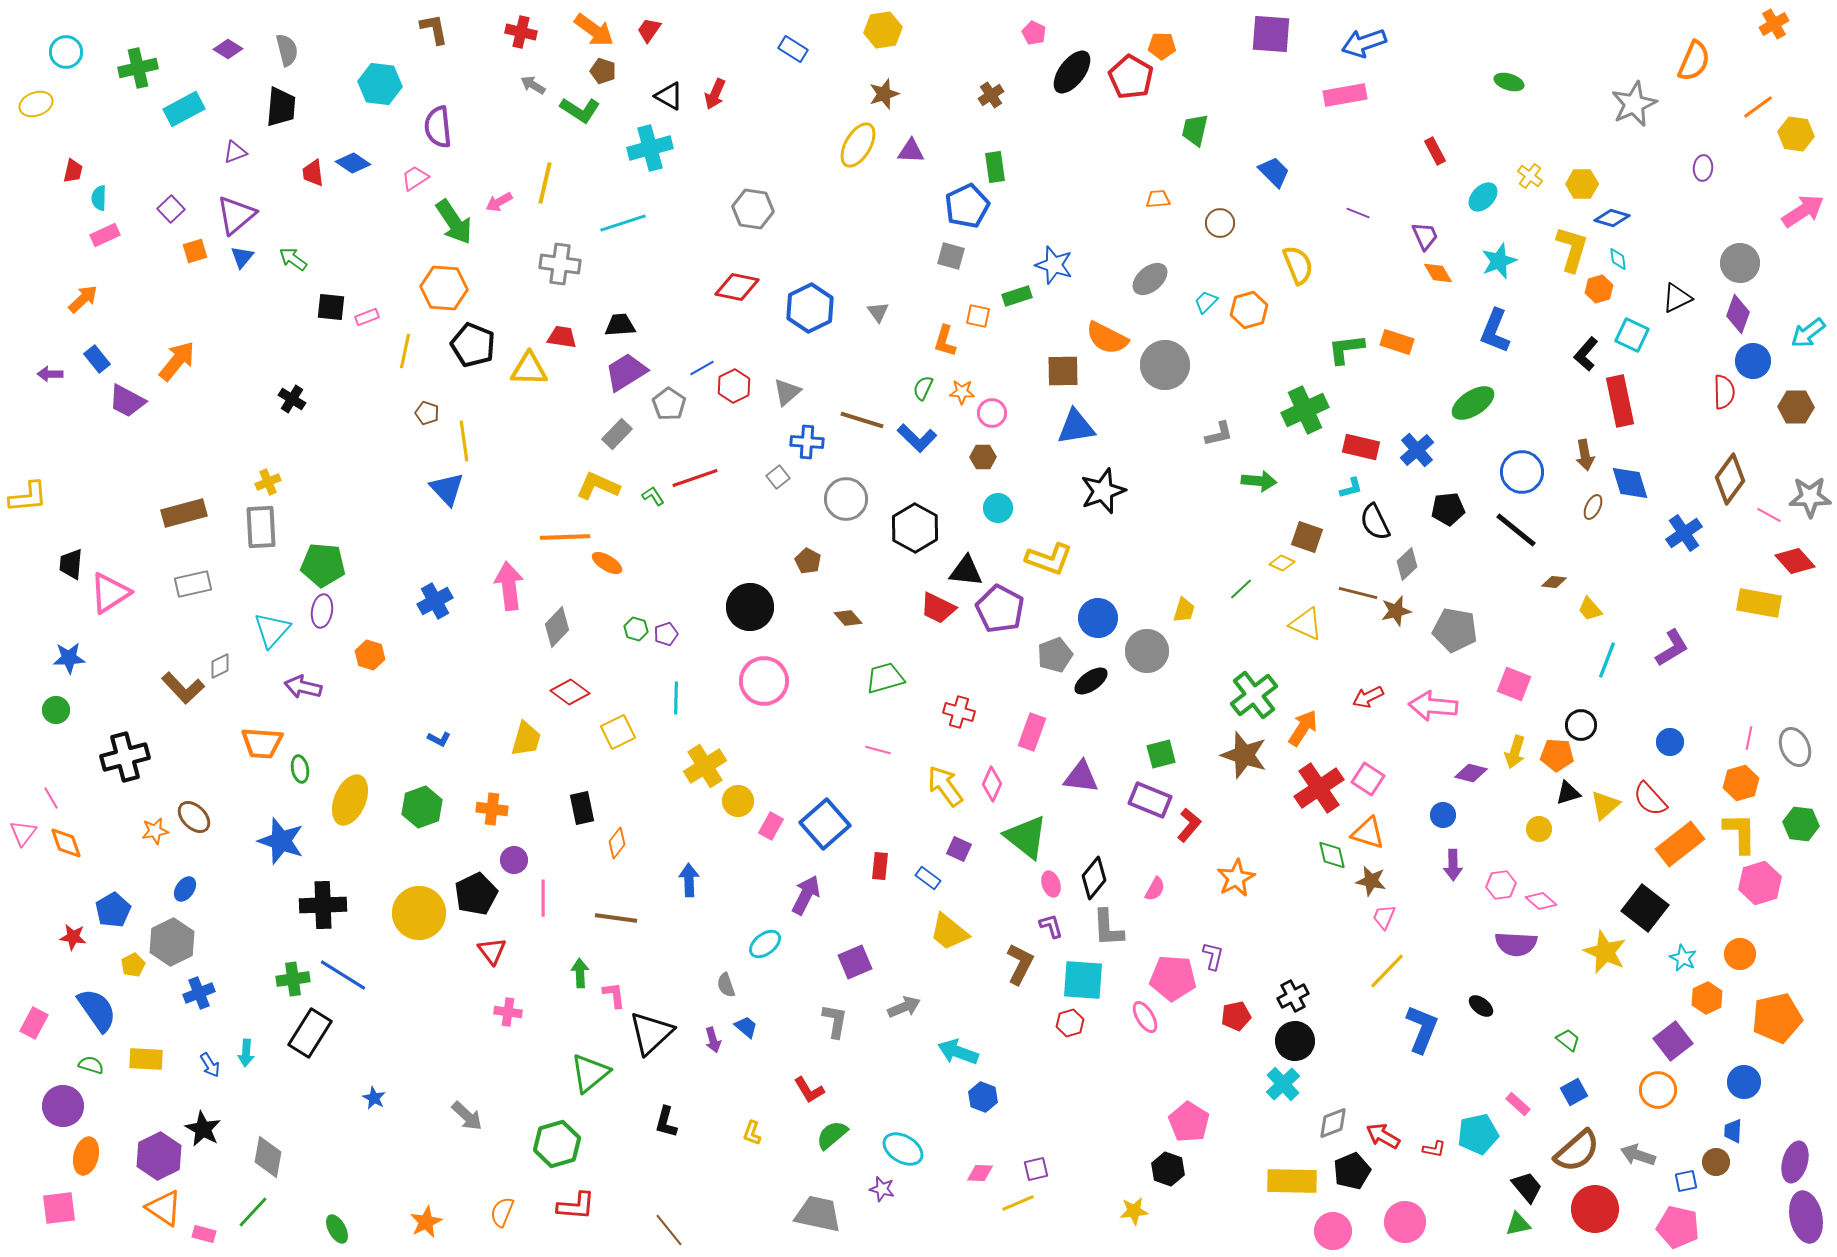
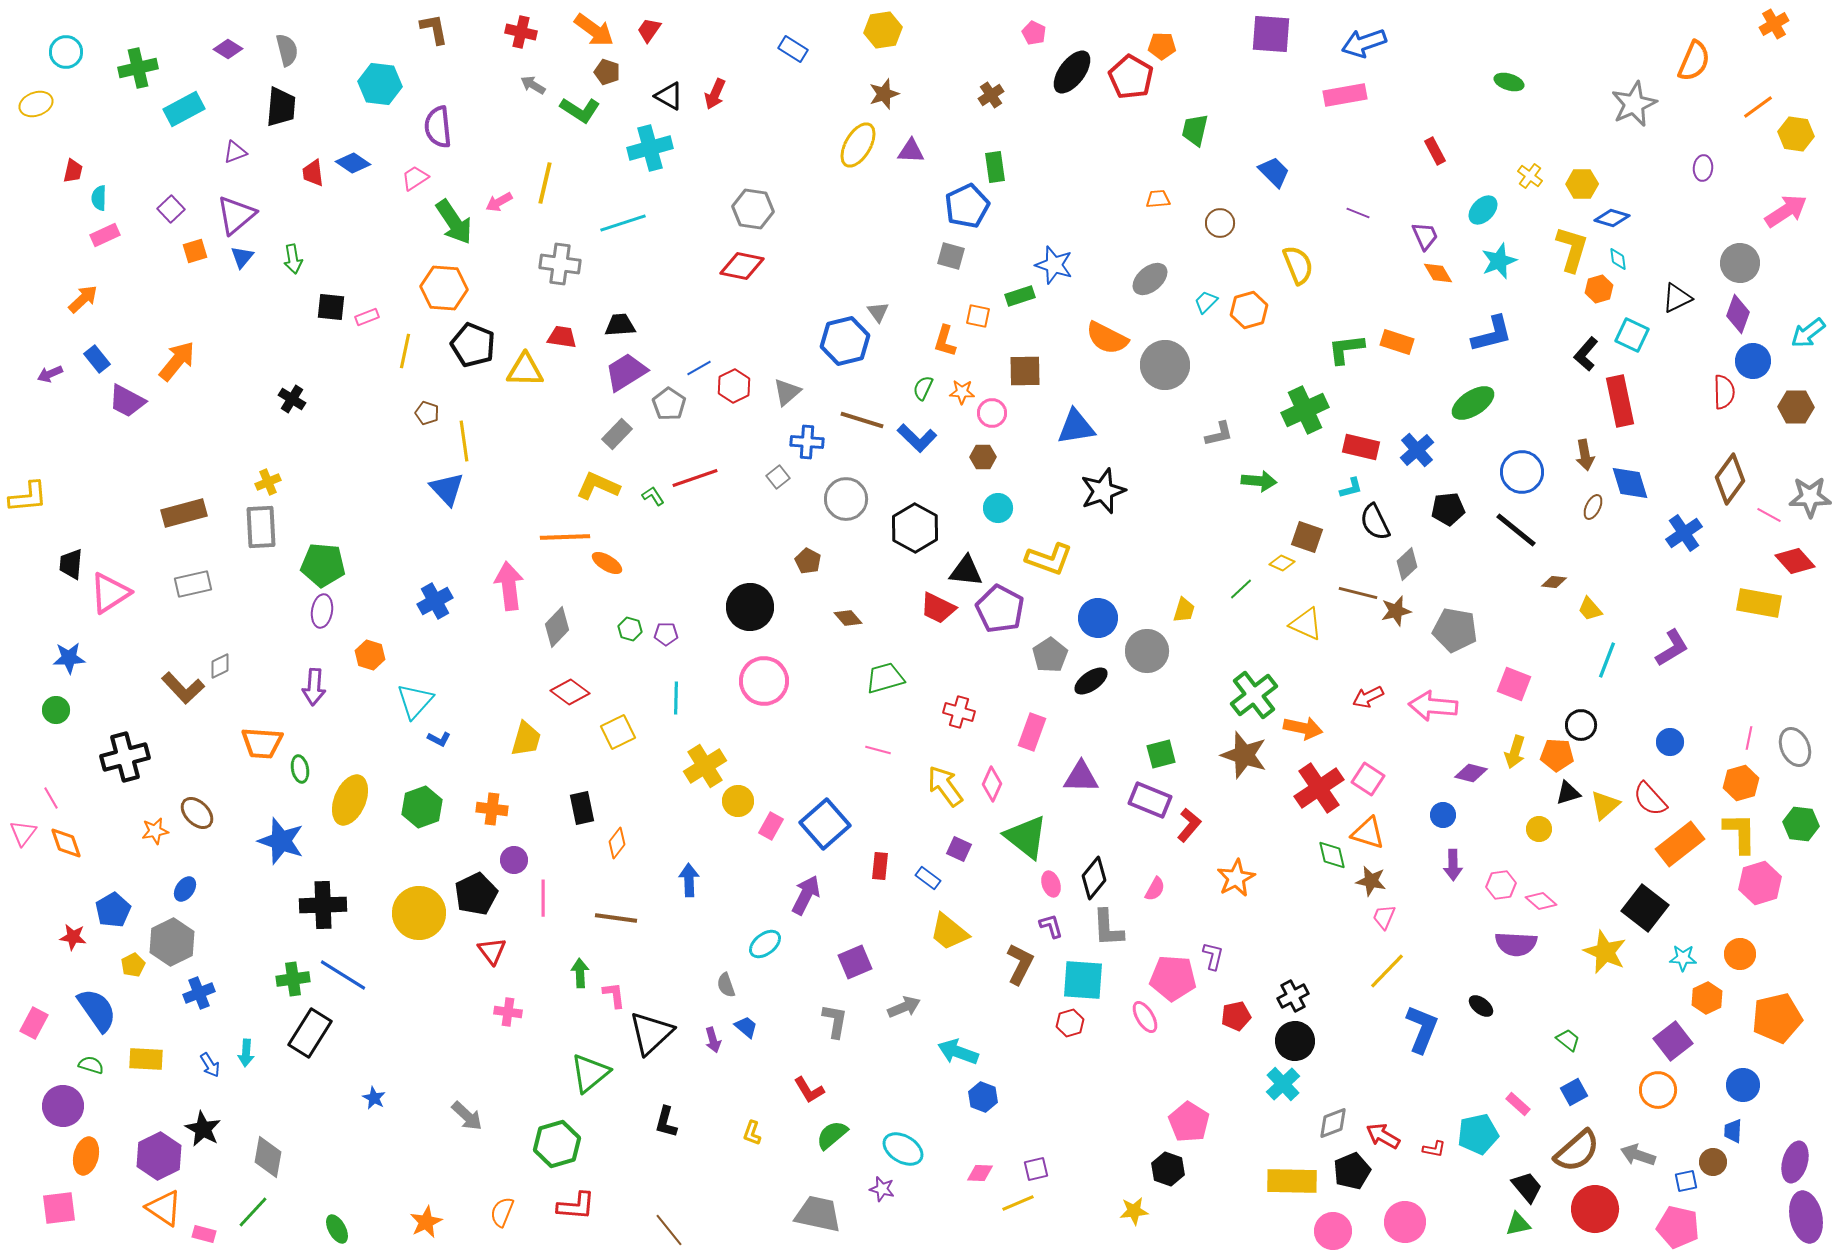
brown pentagon at (603, 71): moved 4 px right, 1 px down
cyan ellipse at (1483, 197): moved 13 px down
pink arrow at (1803, 211): moved 17 px left
green arrow at (293, 259): rotated 136 degrees counterclockwise
red diamond at (737, 287): moved 5 px right, 21 px up
green rectangle at (1017, 296): moved 3 px right
blue hexagon at (810, 308): moved 35 px right, 33 px down; rotated 12 degrees clockwise
blue L-shape at (1495, 331): moved 3 px left, 3 px down; rotated 126 degrees counterclockwise
blue line at (702, 368): moved 3 px left
yellow triangle at (529, 369): moved 4 px left, 1 px down
brown square at (1063, 371): moved 38 px left
purple arrow at (50, 374): rotated 25 degrees counterclockwise
green hexagon at (636, 629): moved 6 px left
cyan triangle at (272, 630): moved 143 px right, 71 px down
purple pentagon at (666, 634): rotated 20 degrees clockwise
gray pentagon at (1055, 655): moved 5 px left; rotated 12 degrees counterclockwise
purple arrow at (303, 687): moved 11 px right; rotated 99 degrees counterclockwise
orange arrow at (1303, 728): rotated 69 degrees clockwise
purple triangle at (1081, 777): rotated 6 degrees counterclockwise
brown ellipse at (194, 817): moved 3 px right, 4 px up
cyan star at (1683, 958): rotated 24 degrees counterclockwise
blue circle at (1744, 1082): moved 1 px left, 3 px down
brown circle at (1716, 1162): moved 3 px left
